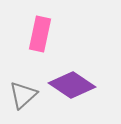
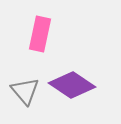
gray triangle: moved 2 px right, 4 px up; rotated 28 degrees counterclockwise
